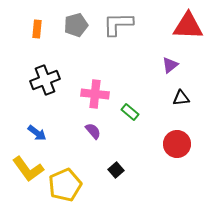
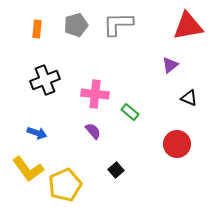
red triangle: rotated 12 degrees counterclockwise
black triangle: moved 8 px right; rotated 30 degrees clockwise
blue arrow: rotated 18 degrees counterclockwise
